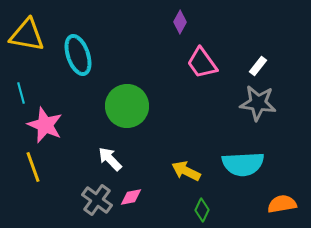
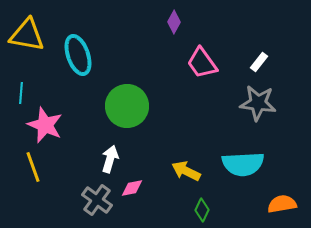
purple diamond: moved 6 px left
white rectangle: moved 1 px right, 4 px up
cyan line: rotated 20 degrees clockwise
white arrow: rotated 60 degrees clockwise
pink diamond: moved 1 px right, 9 px up
